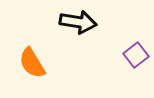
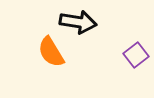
orange semicircle: moved 19 px right, 11 px up
